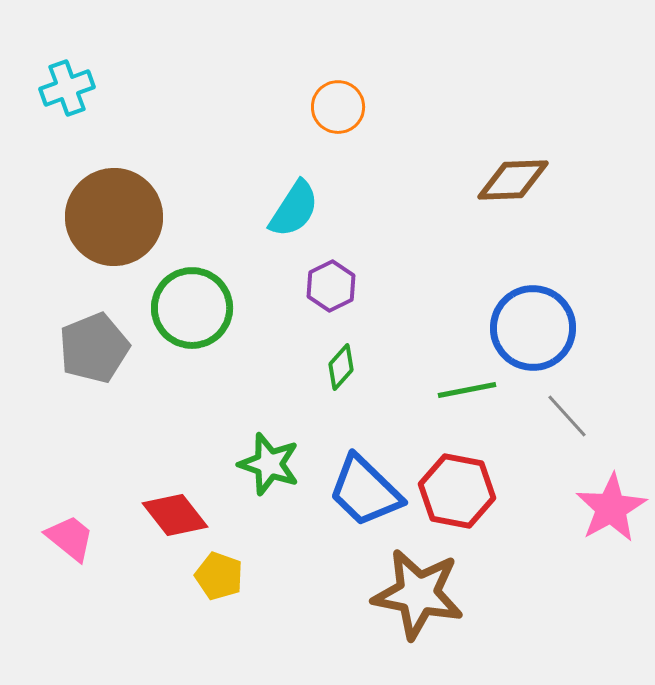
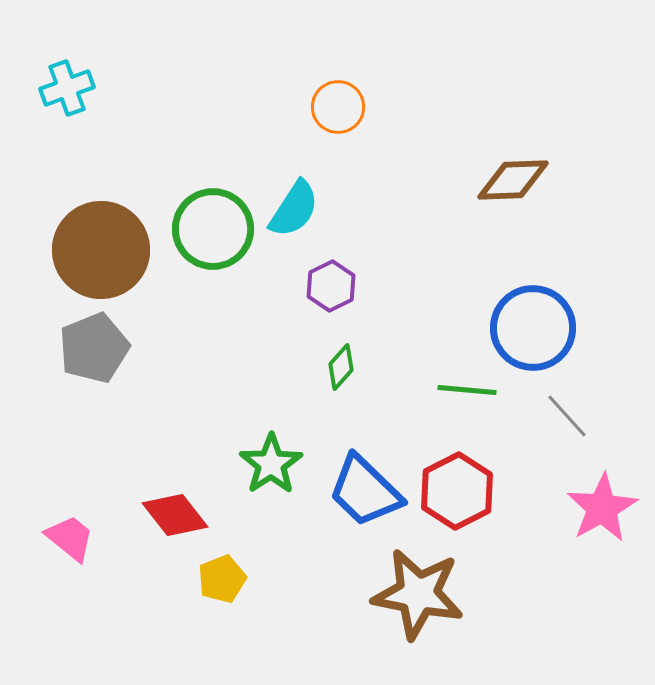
brown circle: moved 13 px left, 33 px down
green circle: moved 21 px right, 79 px up
green line: rotated 16 degrees clockwise
green star: moved 2 px right; rotated 20 degrees clockwise
red hexagon: rotated 22 degrees clockwise
pink star: moved 9 px left
yellow pentagon: moved 3 px right, 3 px down; rotated 30 degrees clockwise
